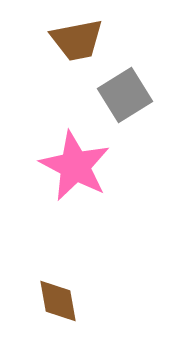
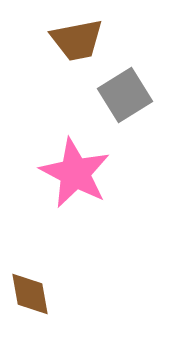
pink star: moved 7 px down
brown diamond: moved 28 px left, 7 px up
